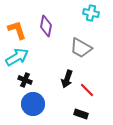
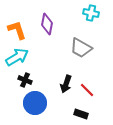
purple diamond: moved 1 px right, 2 px up
black arrow: moved 1 px left, 5 px down
blue circle: moved 2 px right, 1 px up
